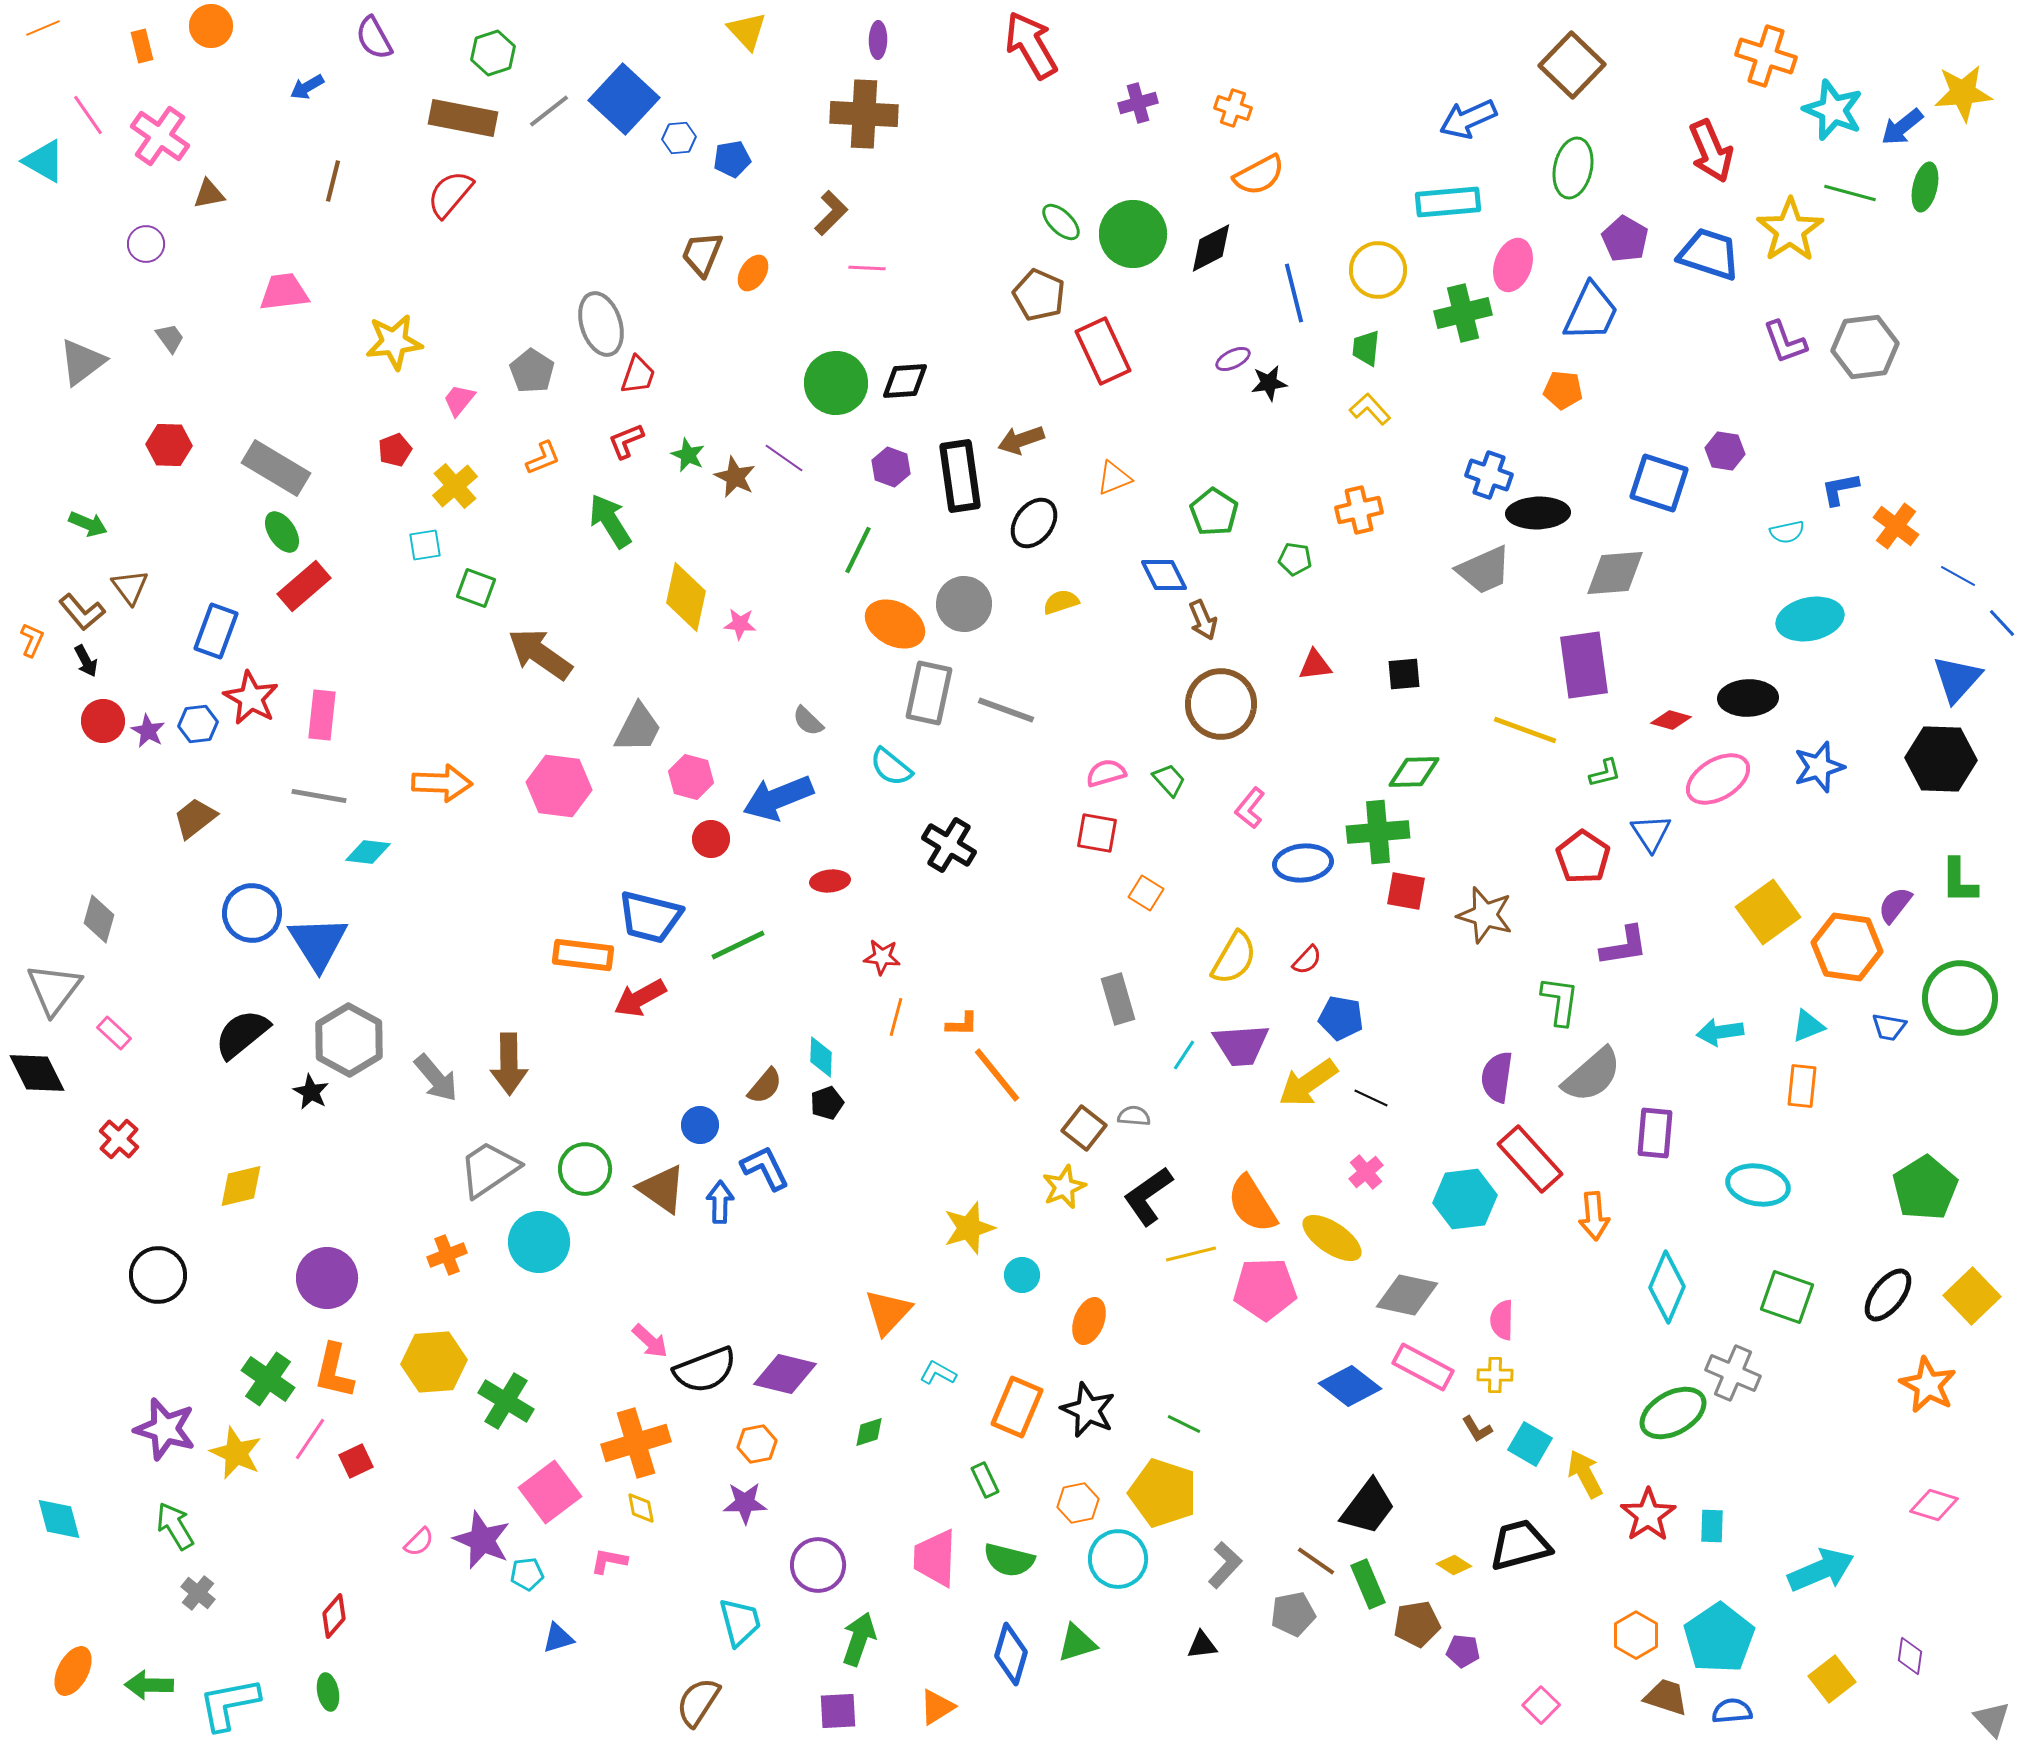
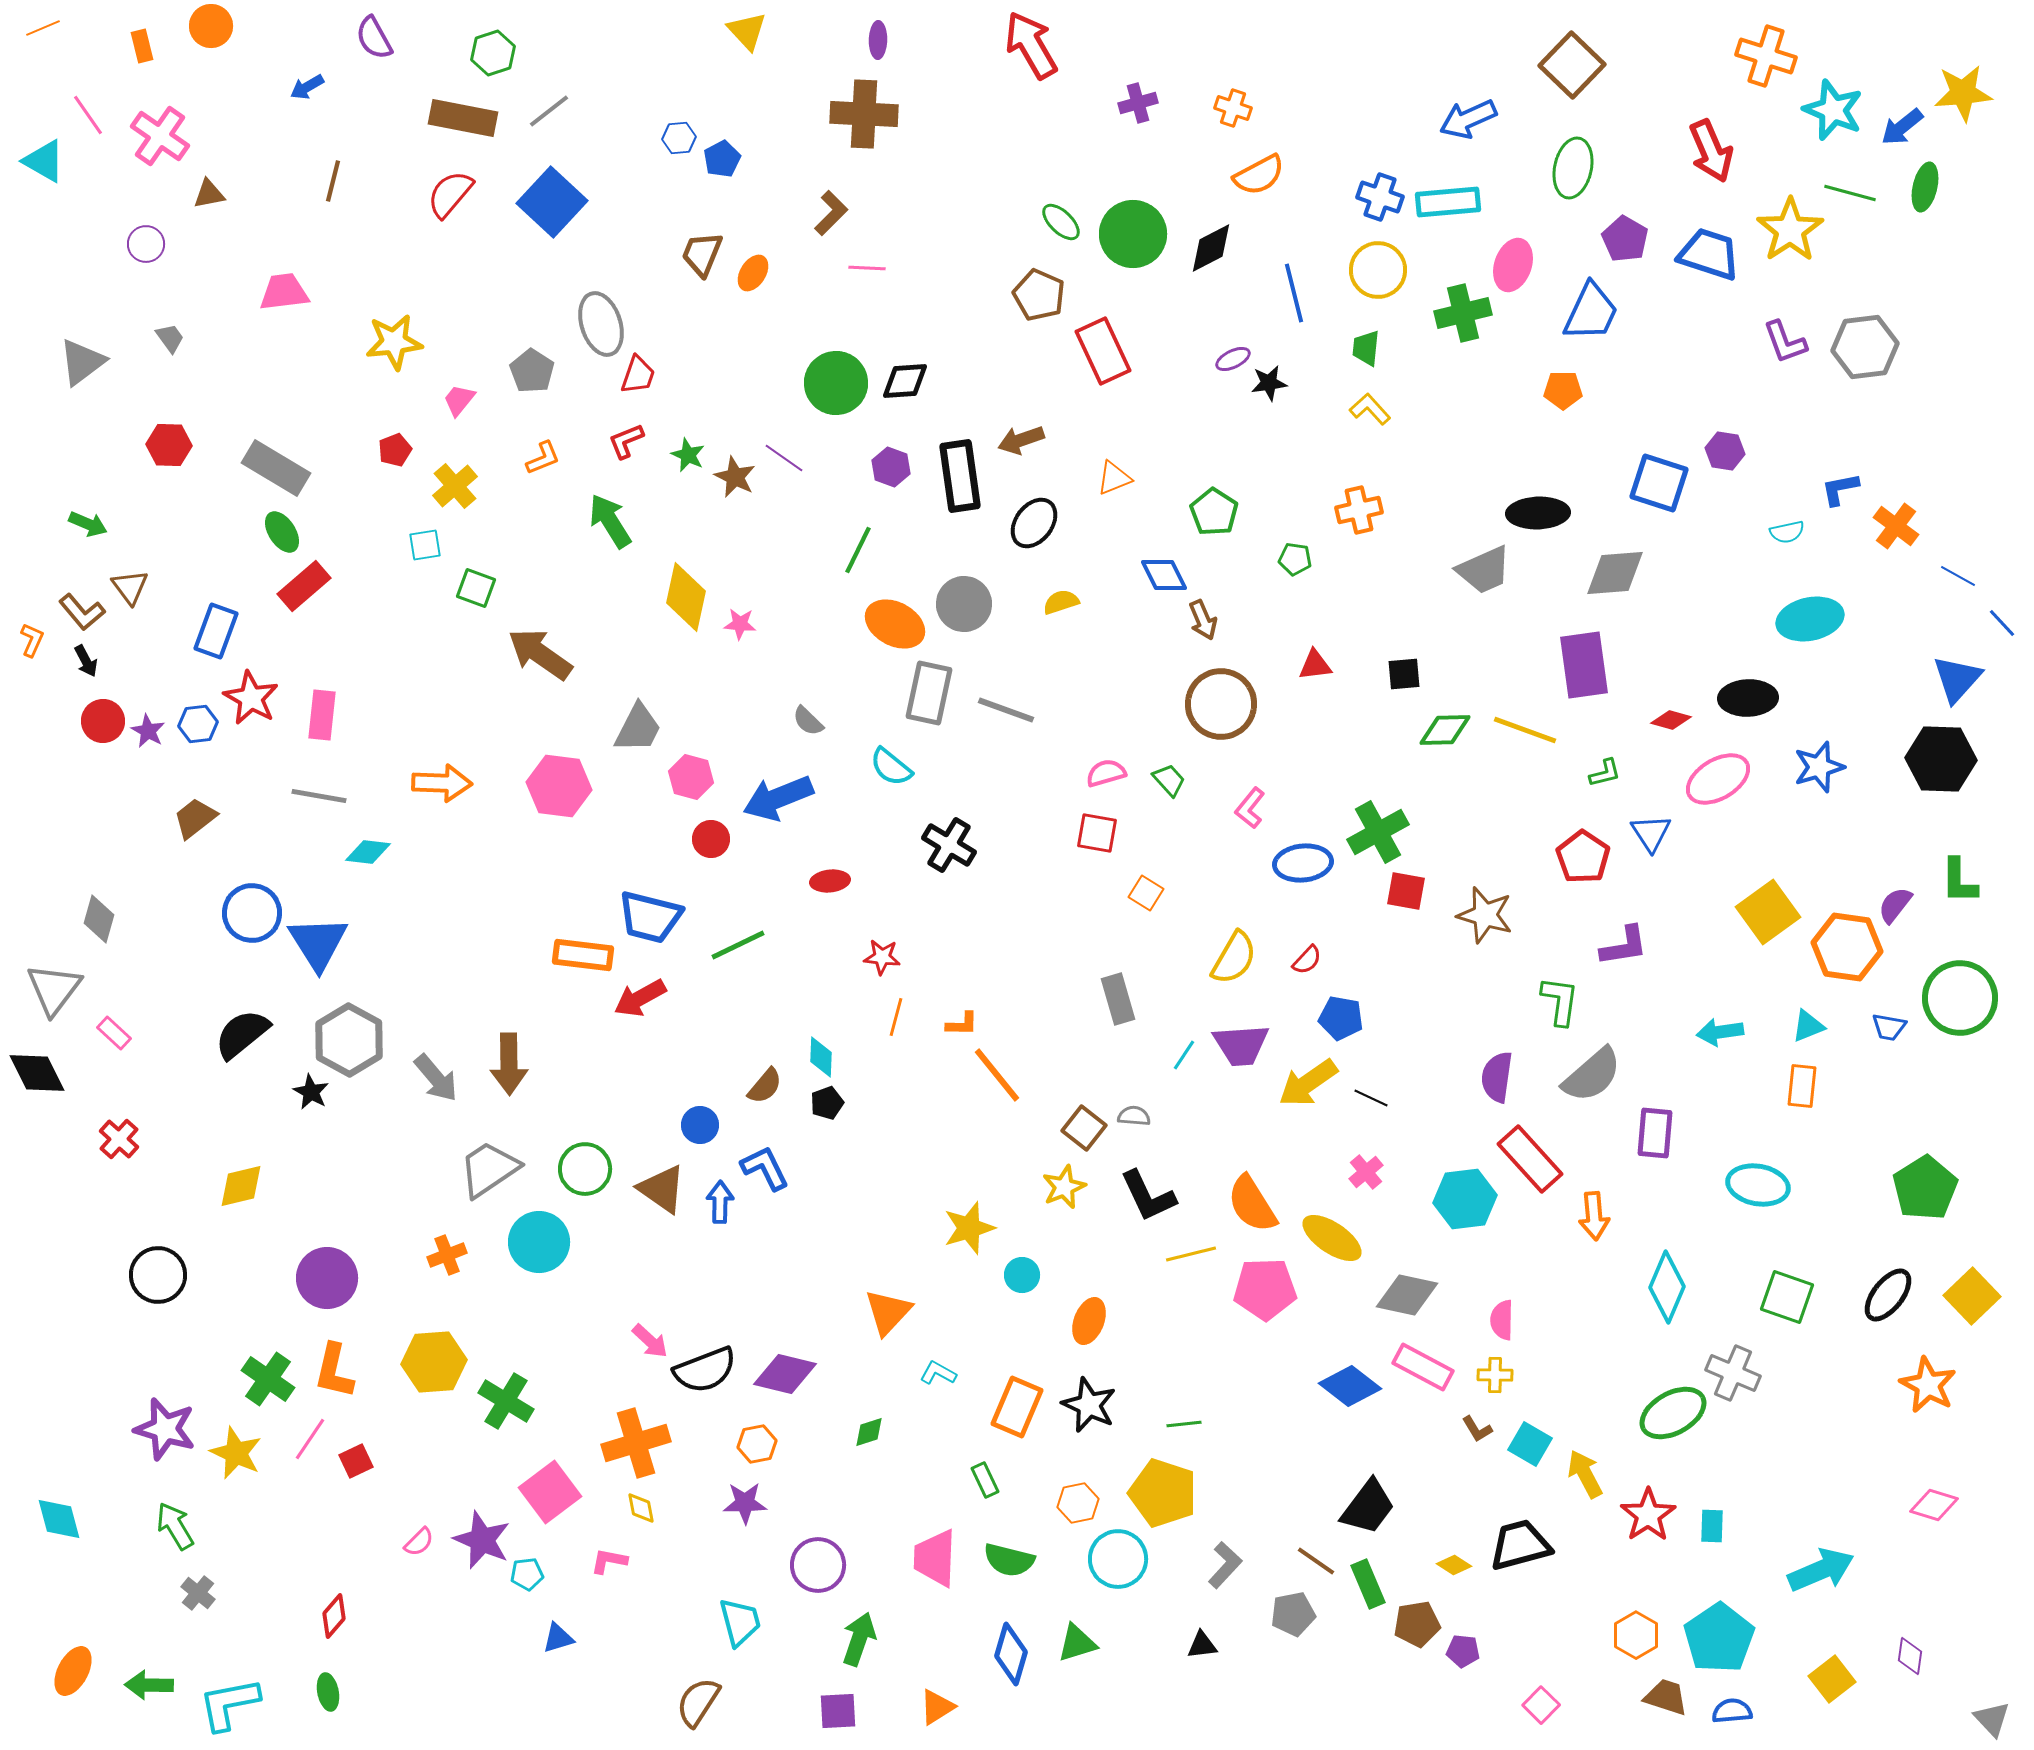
blue square at (624, 99): moved 72 px left, 103 px down
blue pentagon at (732, 159): moved 10 px left; rotated 18 degrees counterclockwise
orange pentagon at (1563, 390): rotated 6 degrees counterclockwise
blue cross at (1489, 475): moved 109 px left, 278 px up
green diamond at (1414, 772): moved 31 px right, 42 px up
green cross at (1378, 832): rotated 24 degrees counterclockwise
black L-shape at (1148, 1196): rotated 80 degrees counterclockwise
black star at (1088, 1410): moved 1 px right, 5 px up
green line at (1184, 1424): rotated 32 degrees counterclockwise
